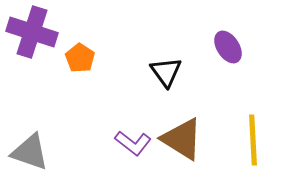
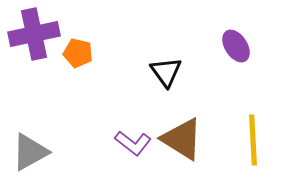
purple cross: moved 2 px right, 2 px down; rotated 30 degrees counterclockwise
purple ellipse: moved 8 px right, 1 px up
orange pentagon: moved 2 px left, 5 px up; rotated 20 degrees counterclockwise
gray triangle: rotated 48 degrees counterclockwise
